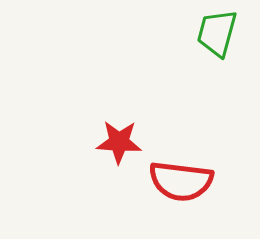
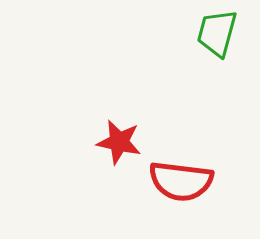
red star: rotated 9 degrees clockwise
